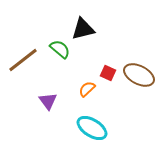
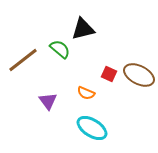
red square: moved 1 px right, 1 px down
orange semicircle: moved 1 px left, 4 px down; rotated 114 degrees counterclockwise
